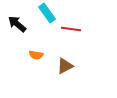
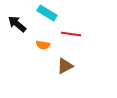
cyan rectangle: rotated 24 degrees counterclockwise
red line: moved 5 px down
orange semicircle: moved 7 px right, 10 px up
